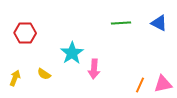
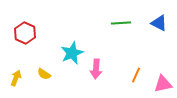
red hexagon: rotated 25 degrees clockwise
cyan star: rotated 10 degrees clockwise
pink arrow: moved 2 px right
yellow arrow: moved 1 px right
orange line: moved 4 px left, 10 px up
